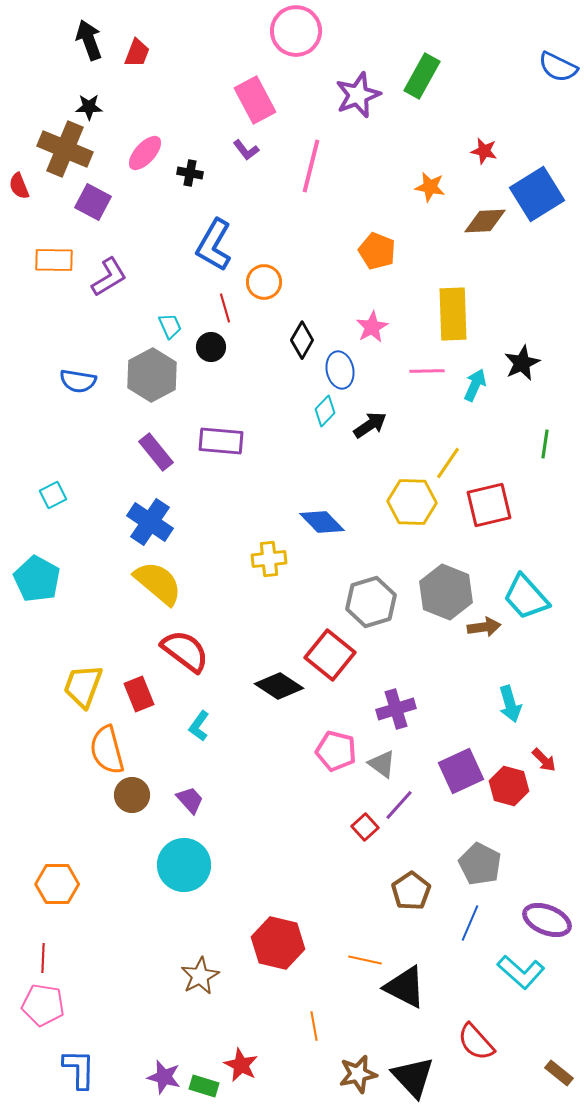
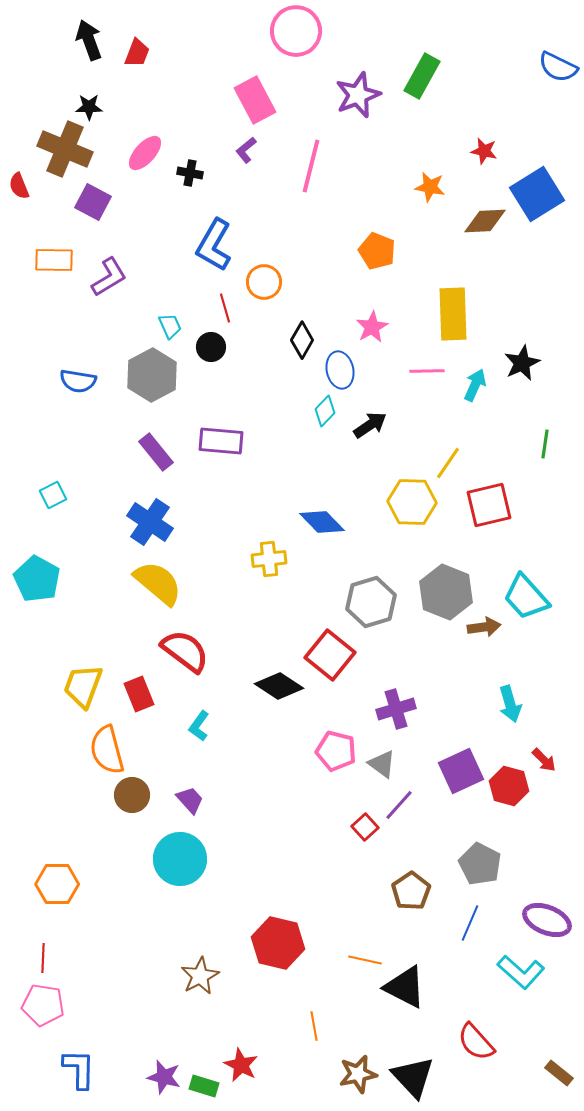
purple L-shape at (246, 150): rotated 88 degrees clockwise
cyan circle at (184, 865): moved 4 px left, 6 px up
